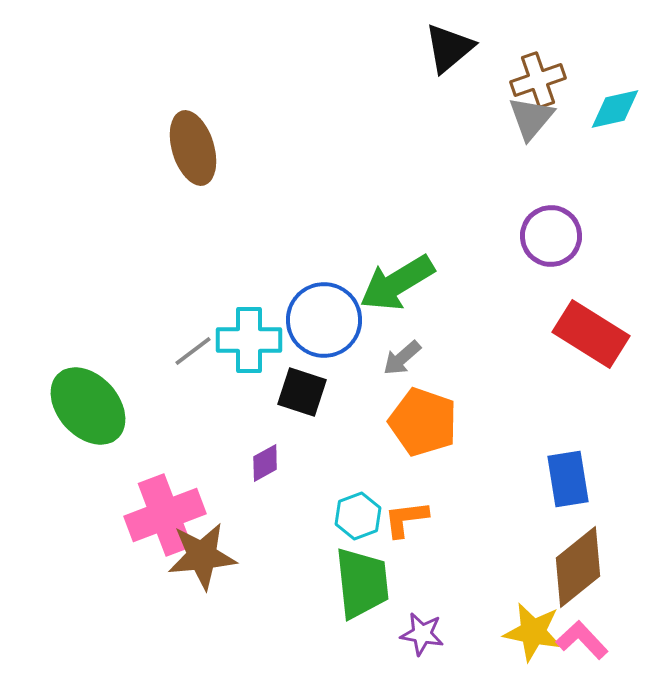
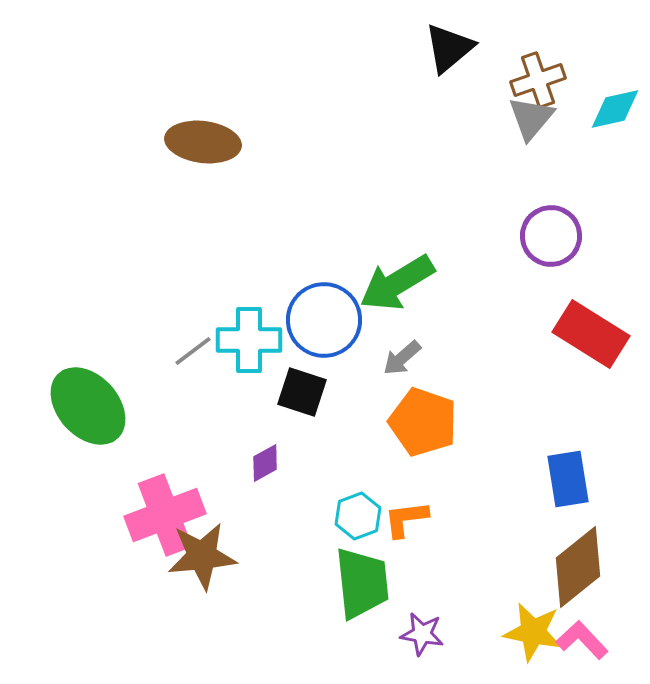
brown ellipse: moved 10 px right, 6 px up; rotated 66 degrees counterclockwise
